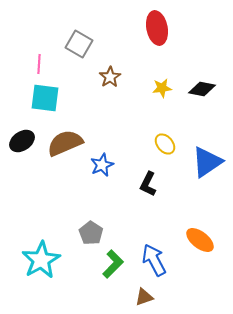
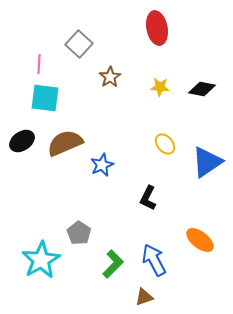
gray square: rotated 12 degrees clockwise
yellow star: moved 2 px left, 1 px up; rotated 12 degrees clockwise
black L-shape: moved 14 px down
gray pentagon: moved 12 px left
